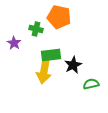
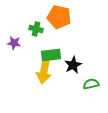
purple star: rotated 24 degrees counterclockwise
